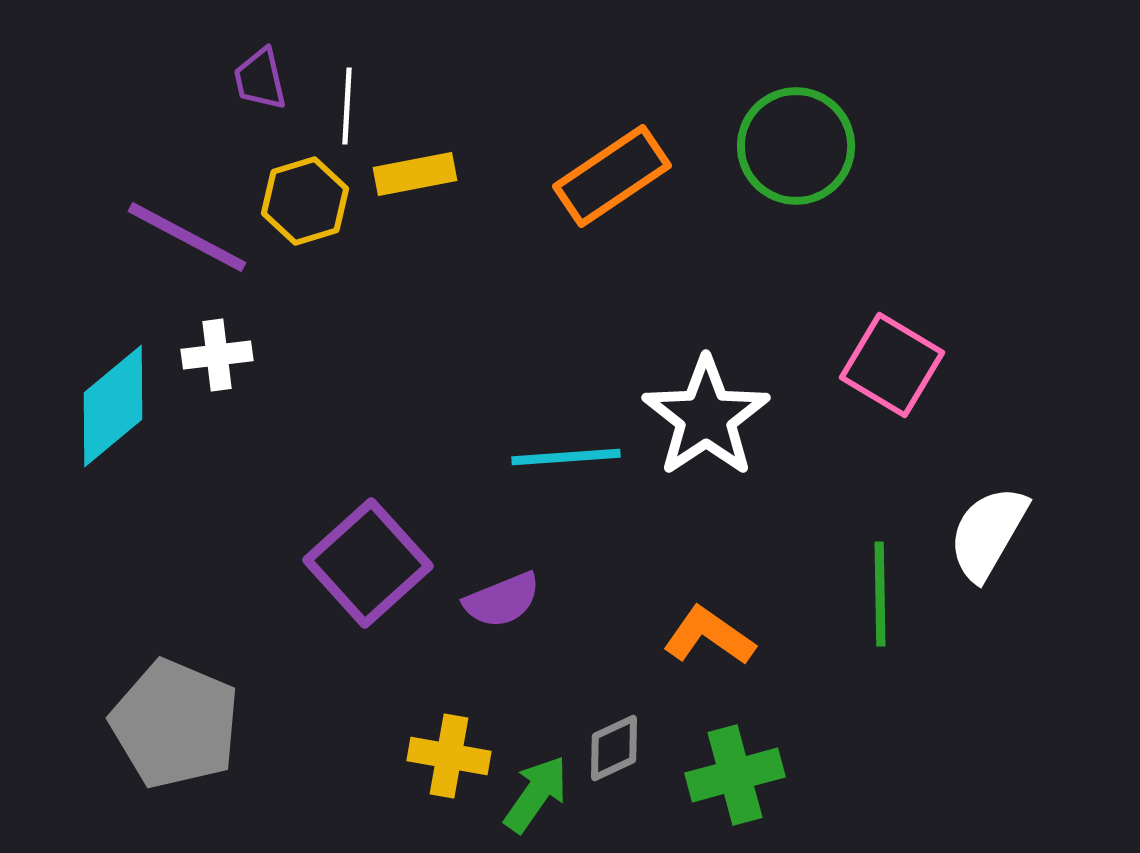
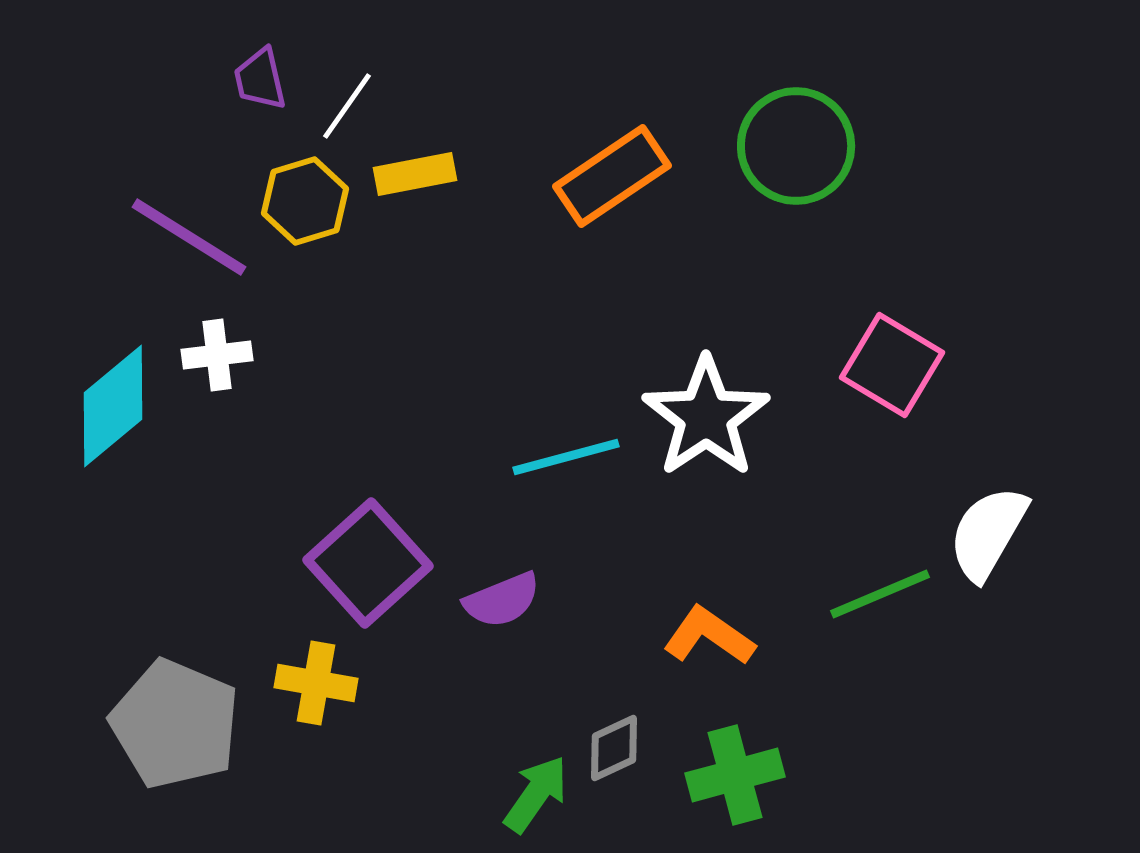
white line: rotated 32 degrees clockwise
purple line: moved 2 px right; rotated 4 degrees clockwise
cyan line: rotated 11 degrees counterclockwise
green line: rotated 68 degrees clockwise
yellow cross: moved 133 px left, 73 px up
